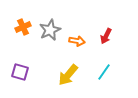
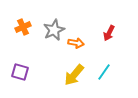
gray star: moved 4 px right
red arrow: moved 3 px right, 3 px up
orange arrow: moved 1 px left, 2 px down
yellow arrow: moved 6 px right
